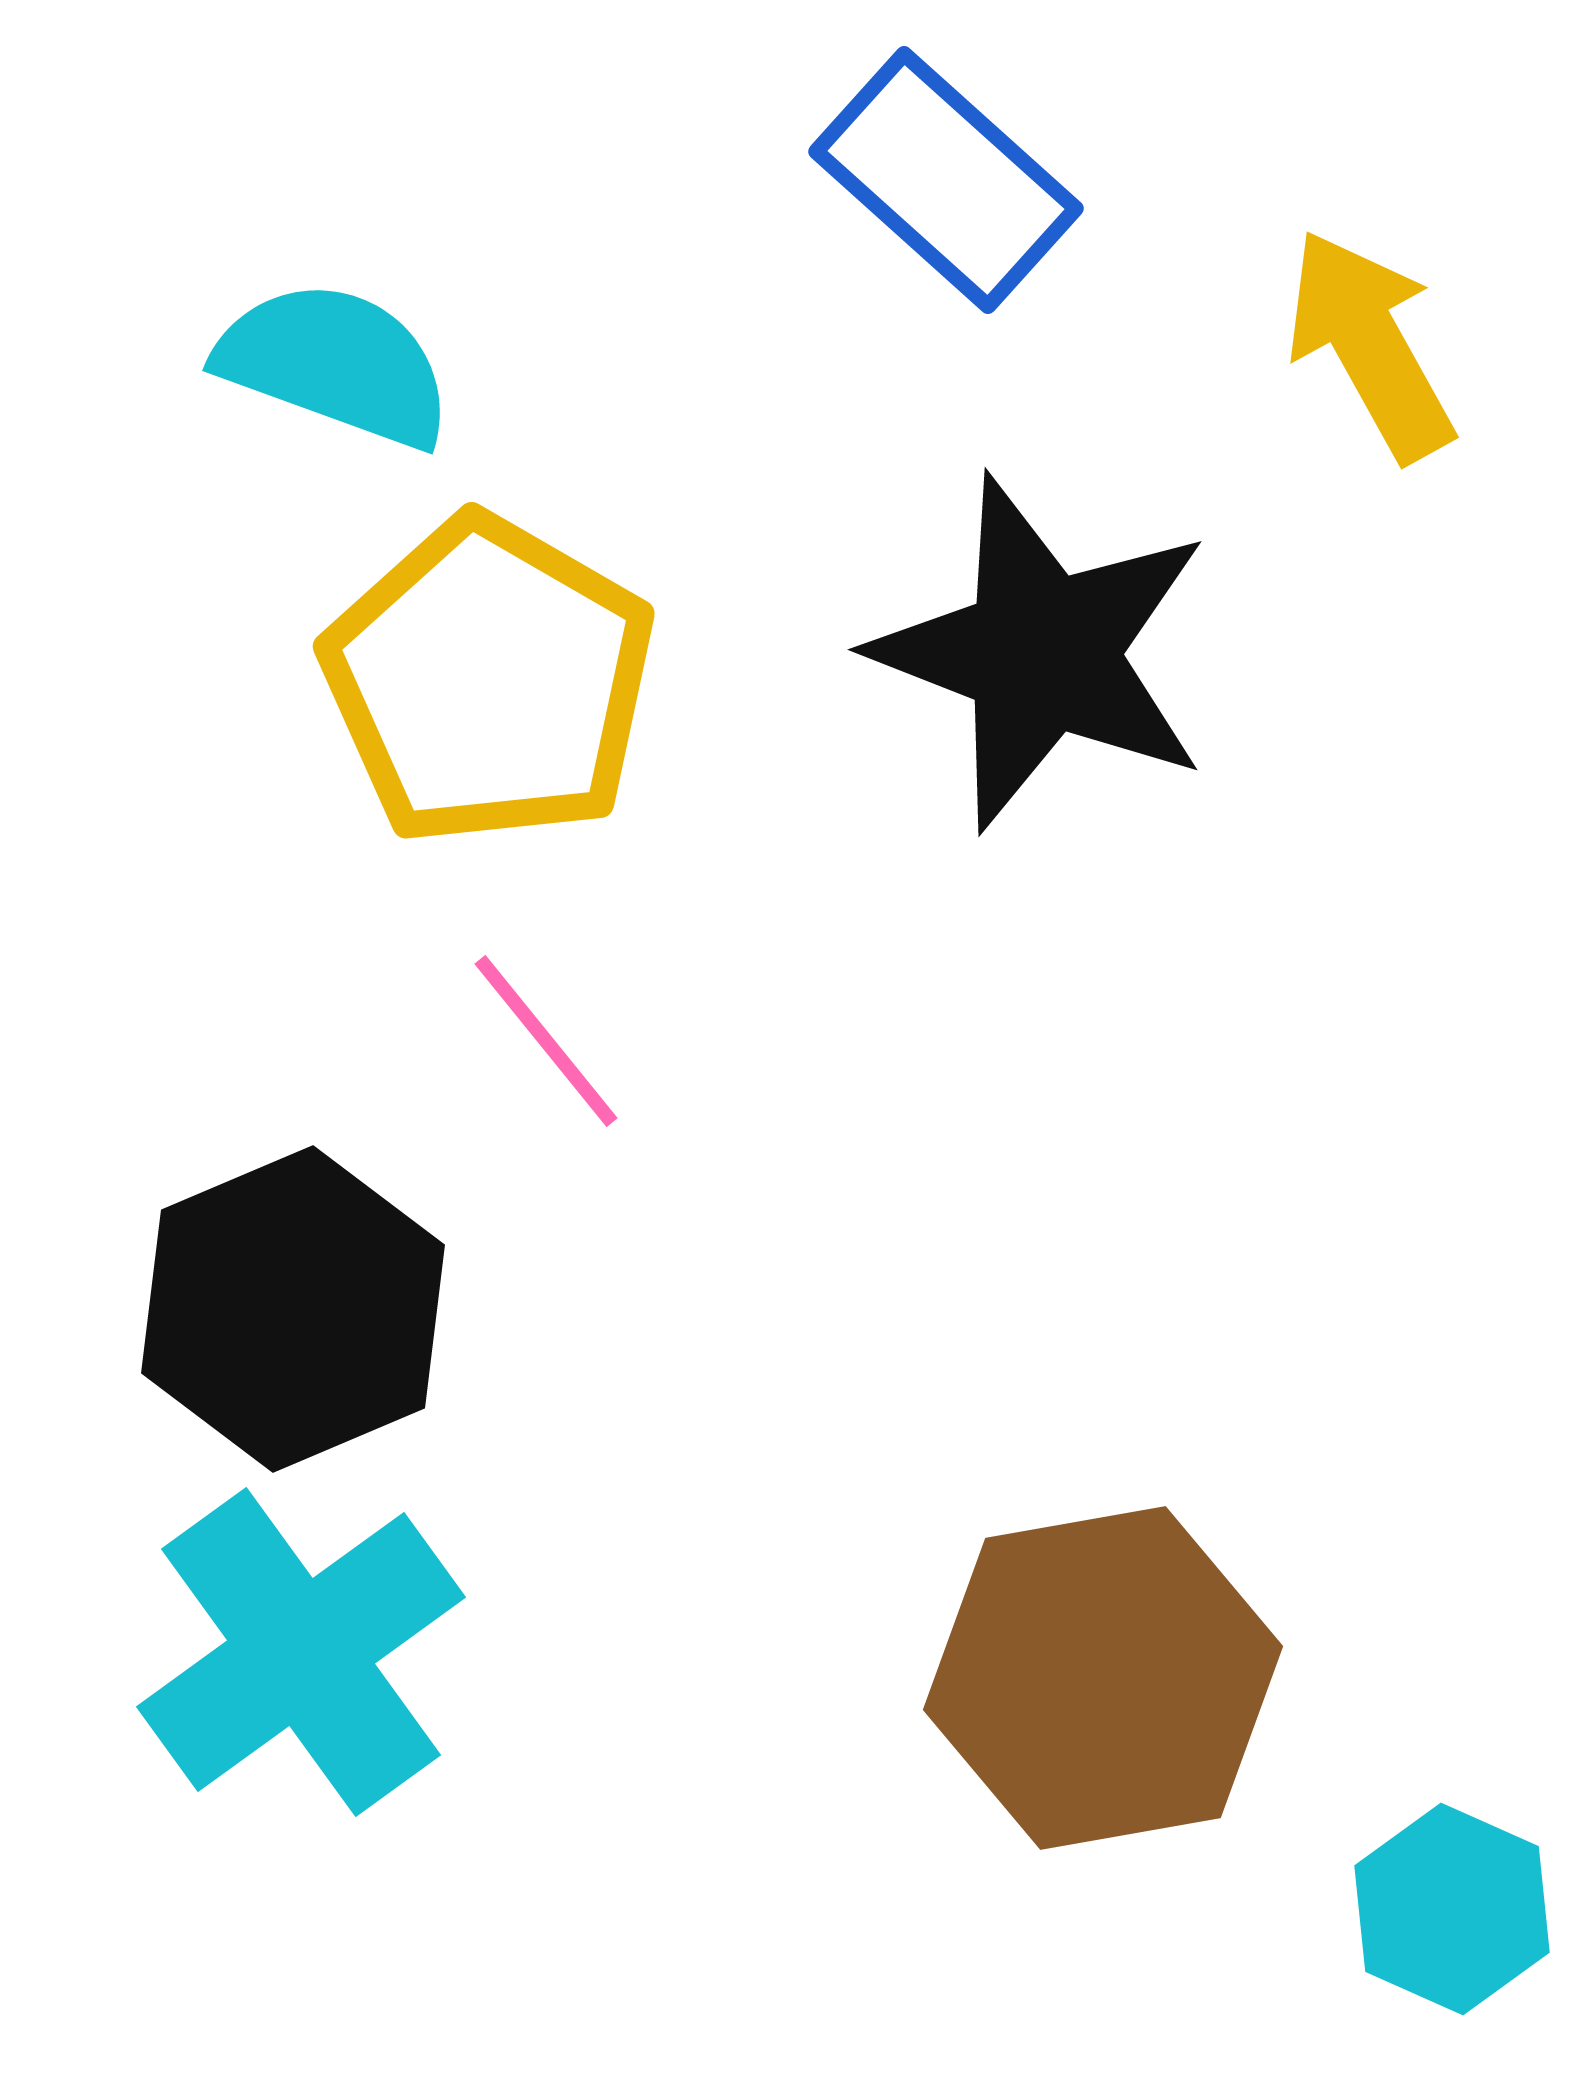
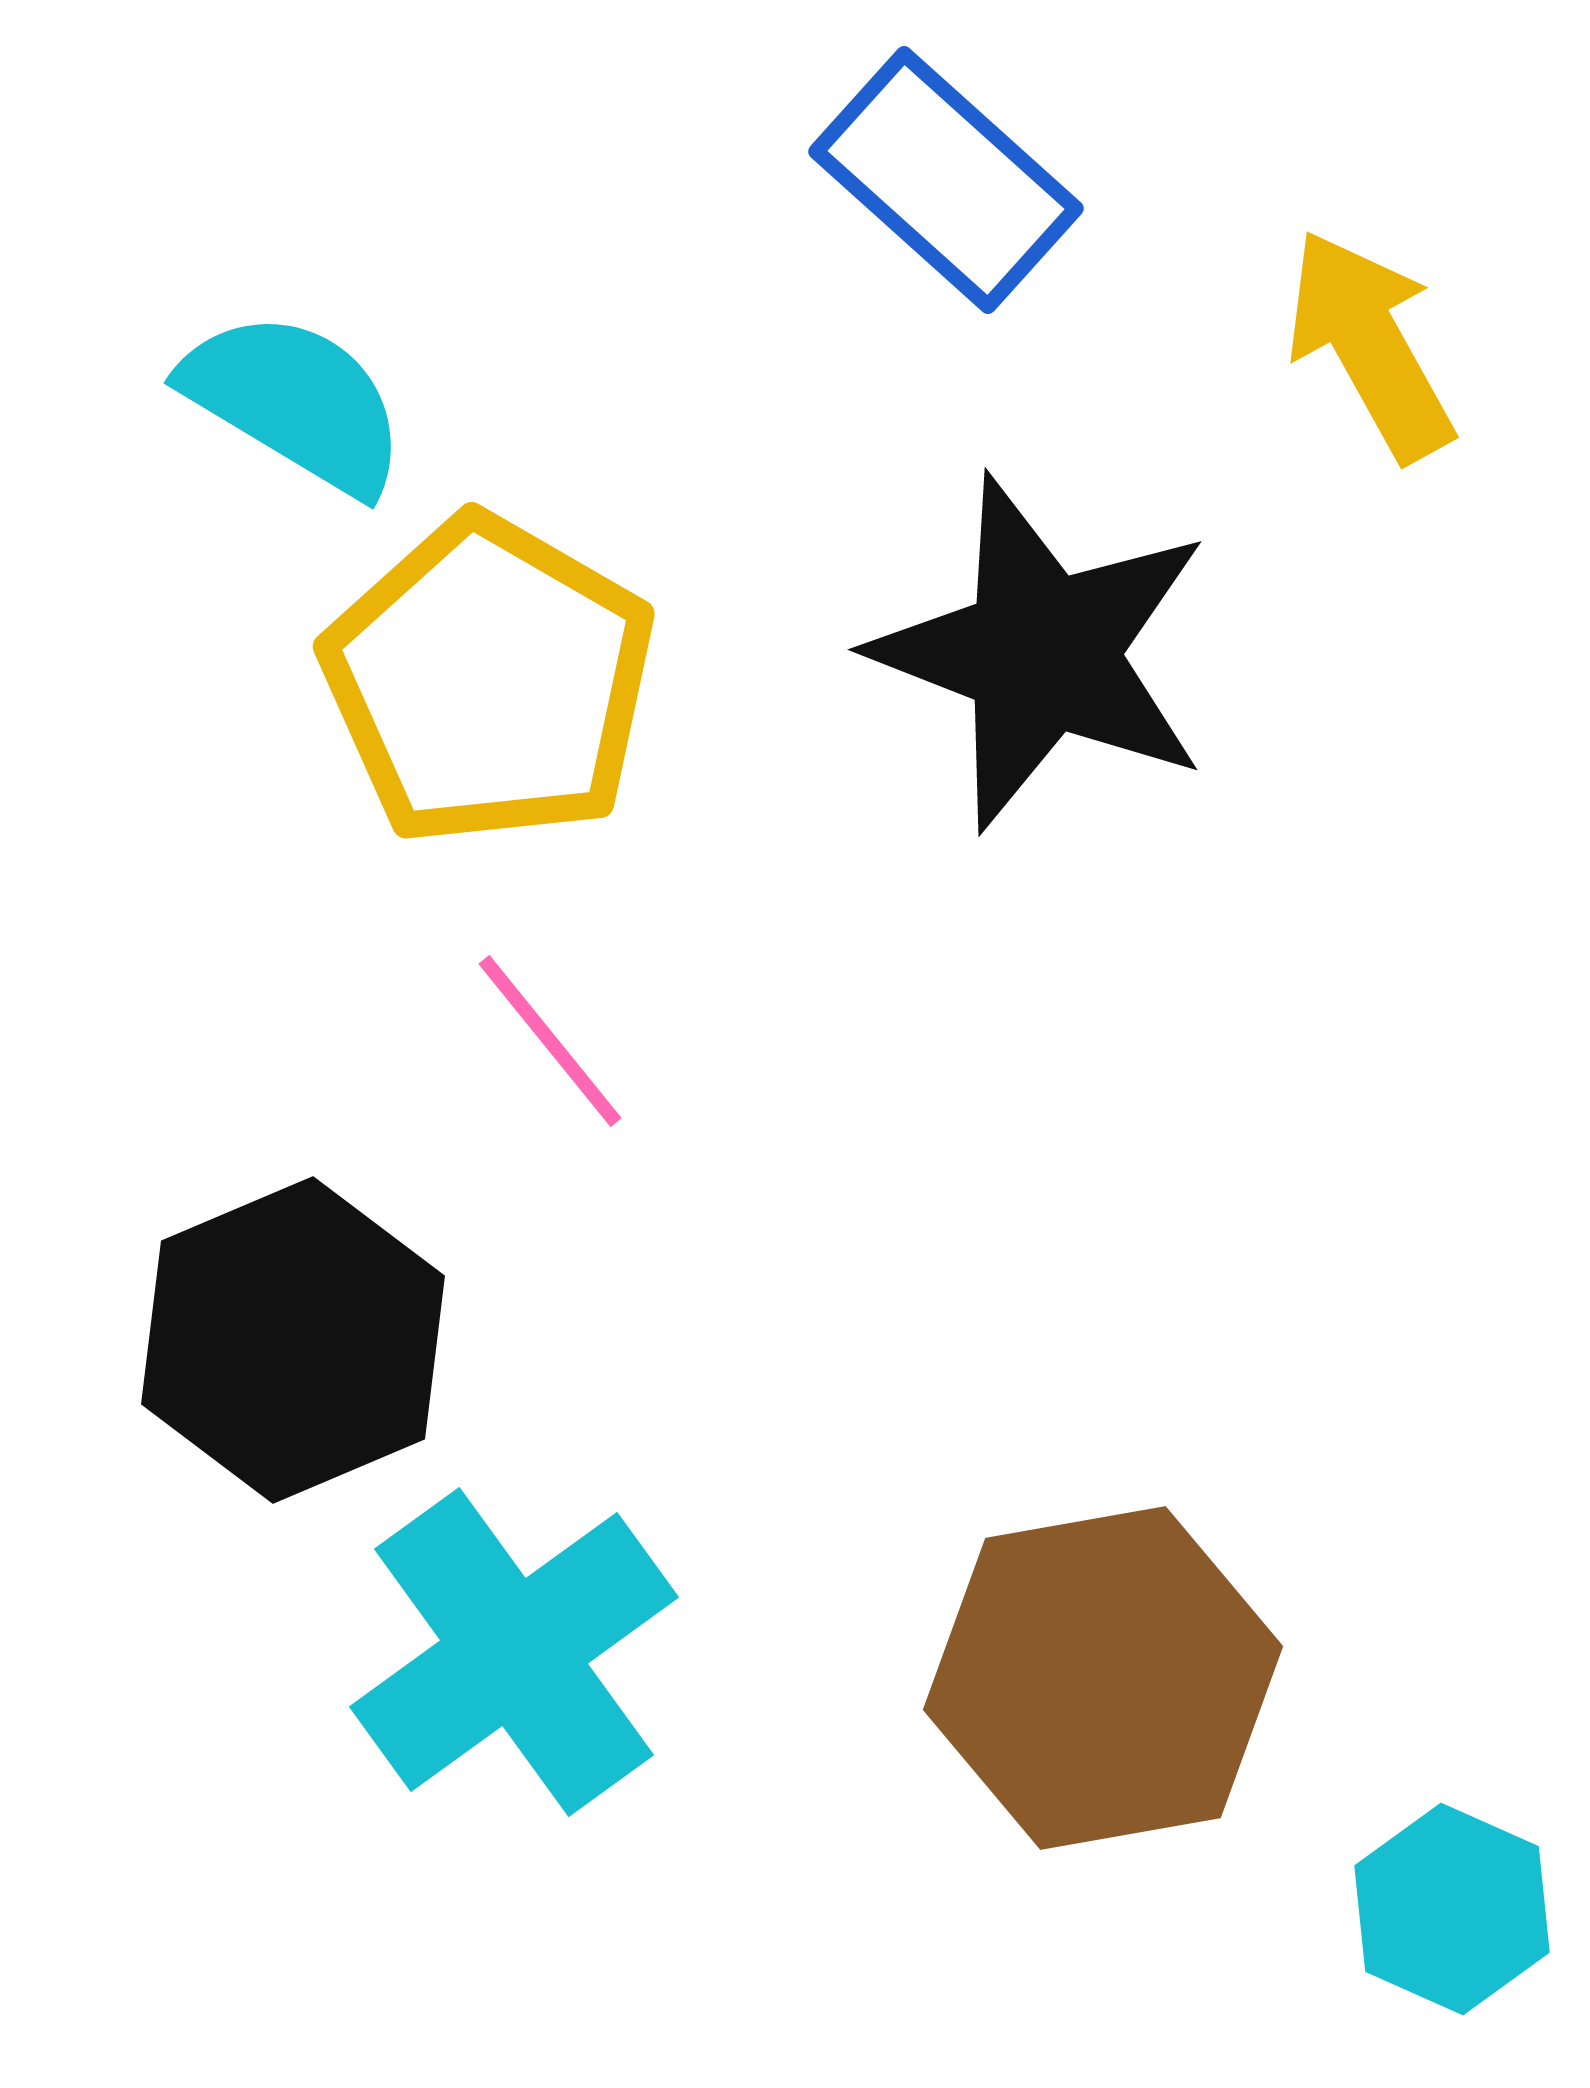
cyan semicircle: moved 40 px left, 38 px down; rotated 11 degrees clockwise
pink line: moved 4 px right
black hexagon: moved 31 px down
cyan cross: moved 213 px right
